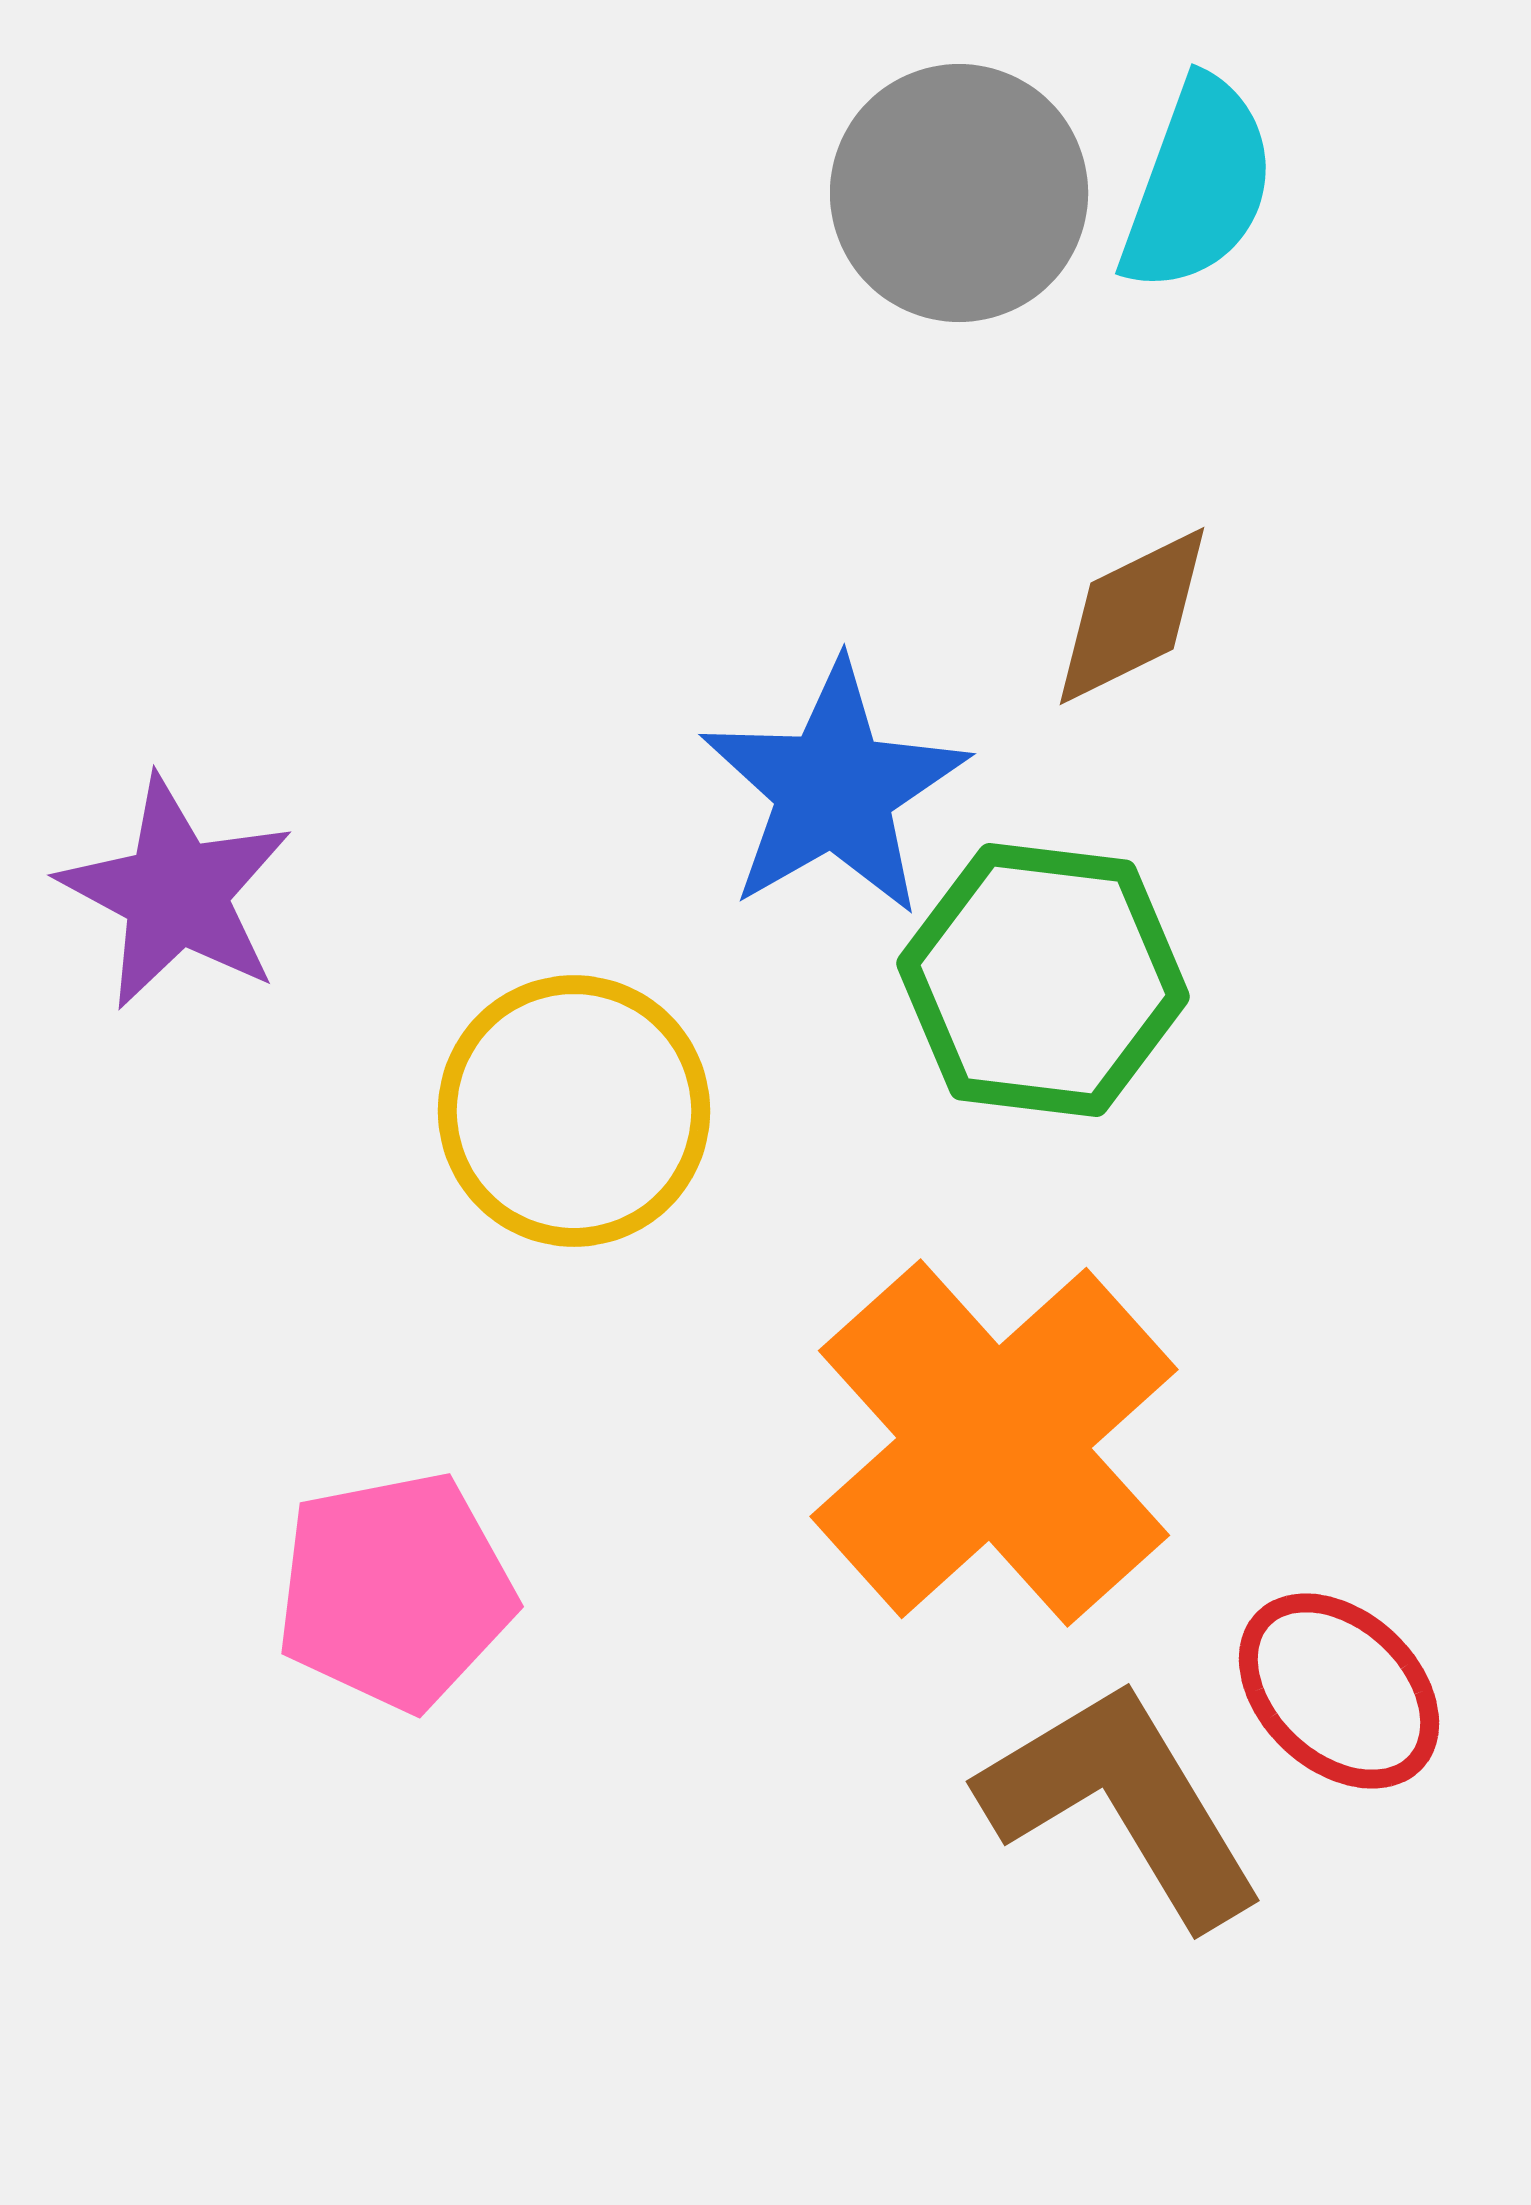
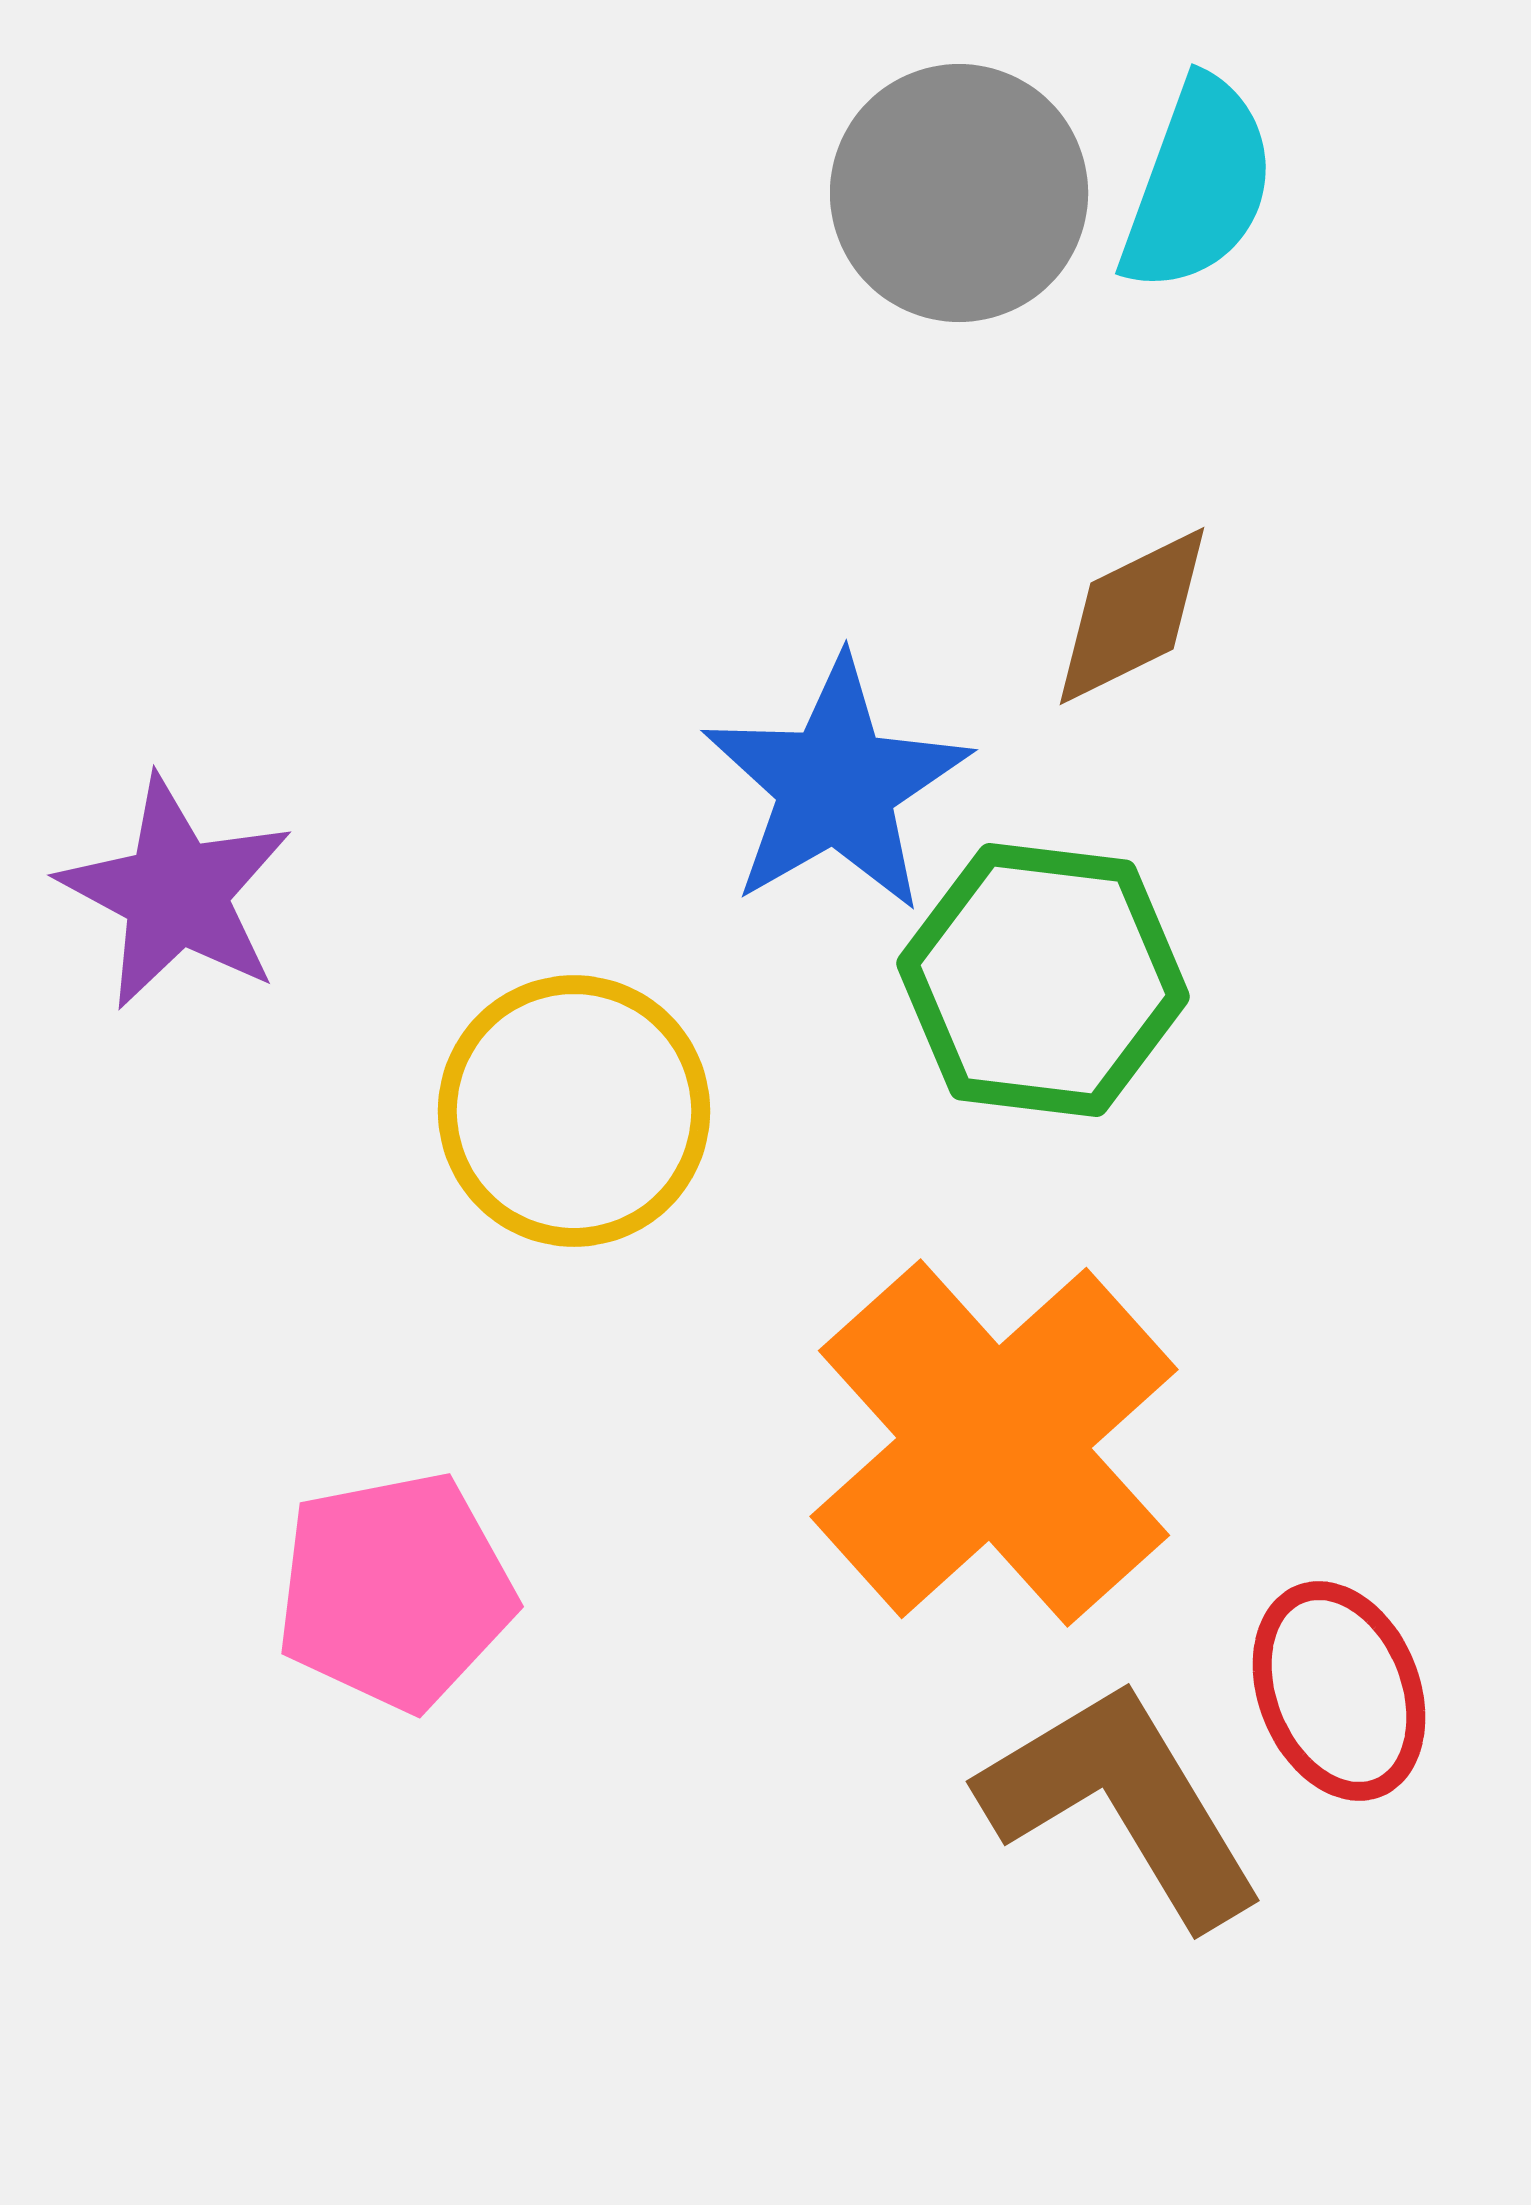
blue star: moved 2 px right, 4 px up
red ellipse: rotated 25 degrees clockwise
